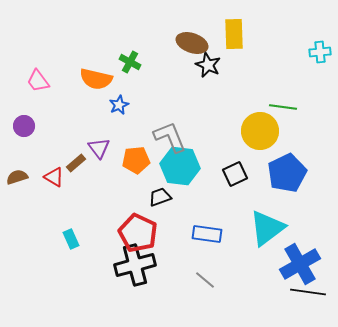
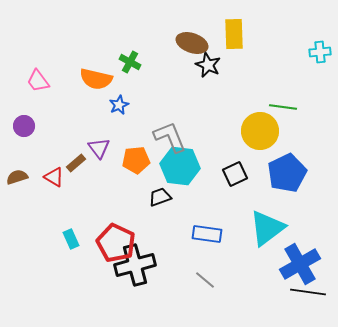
red pentagon: moved 22 px left, 10 px down
